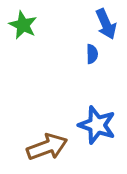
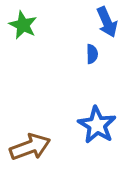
blue arrow: moved 1 px right, 2 px up
blue star: rotated 12 degrees clockwise
brown arrow: moved 17 px left
